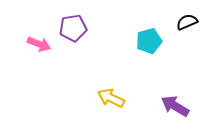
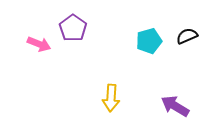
black semicircle: moved 14 px down
purple pentagon: rotated 28 degrees counterclockwise
yellow arrow: rotated 112 degrees counterclockwise
